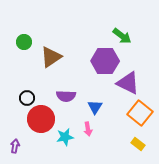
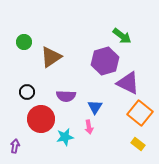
purple hexagon: rotated 16 degrees counterclockwise
black circle: moved 6 px up
pink arrow: moved 1 px right, 2 px up
